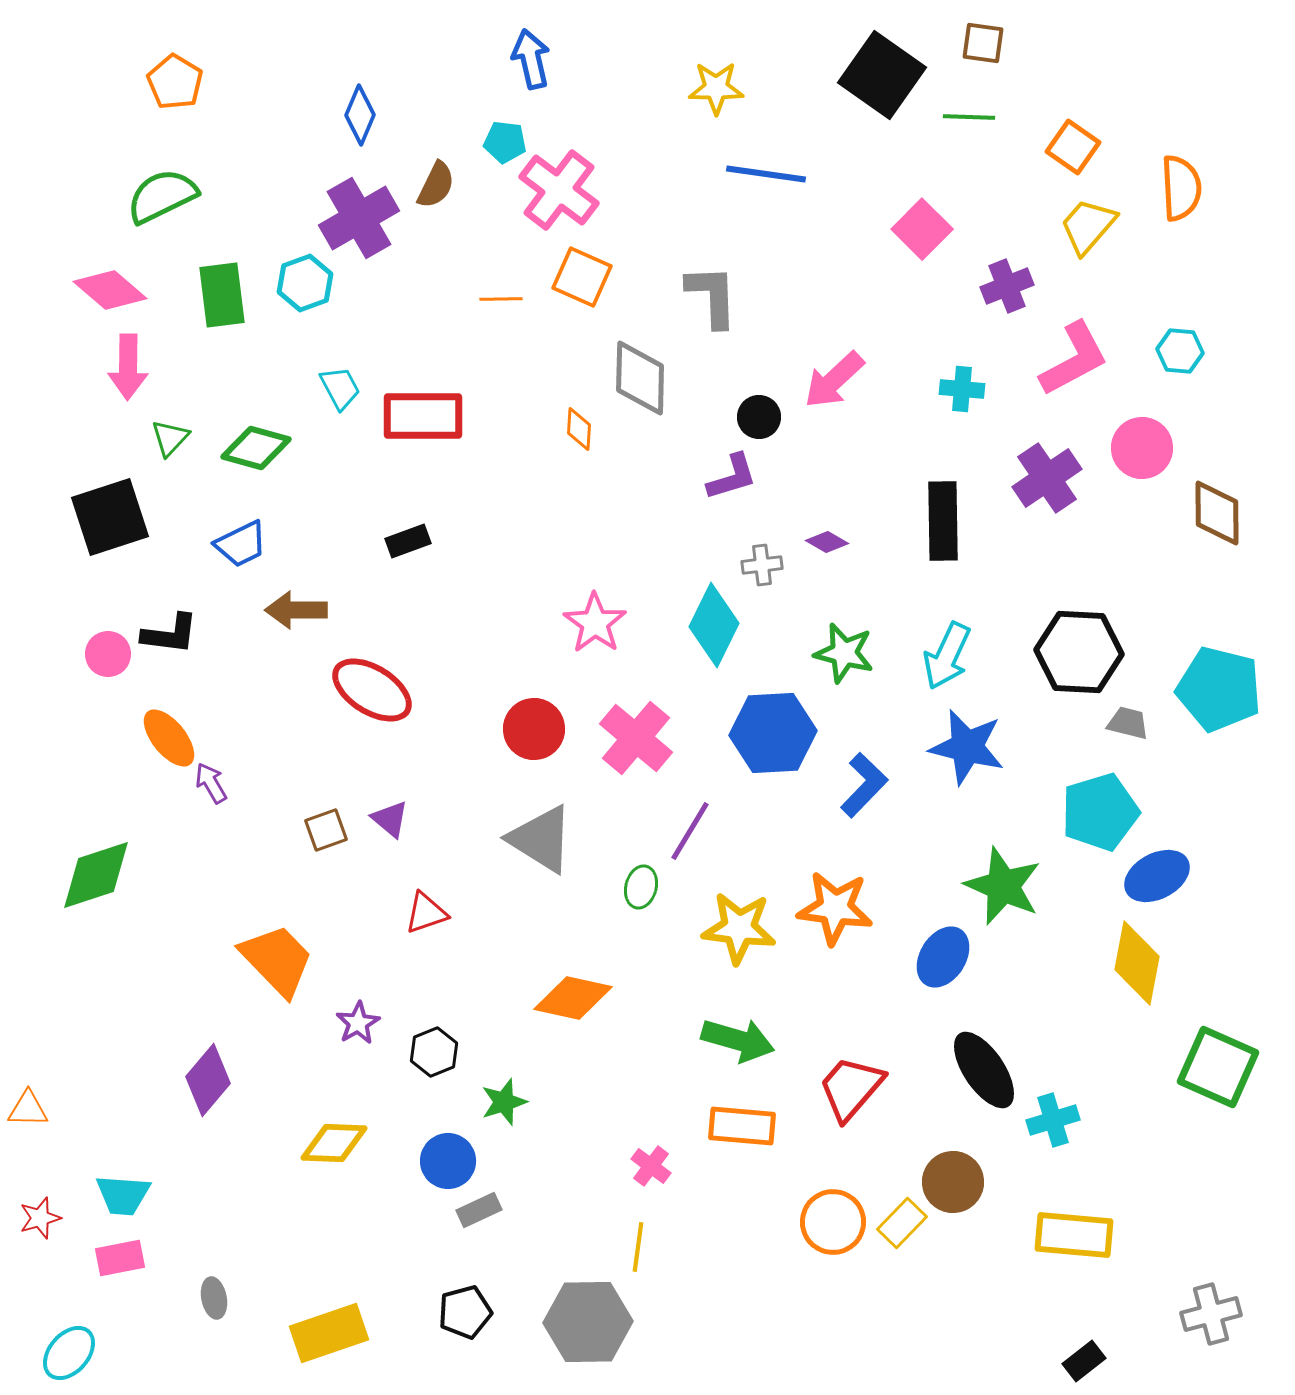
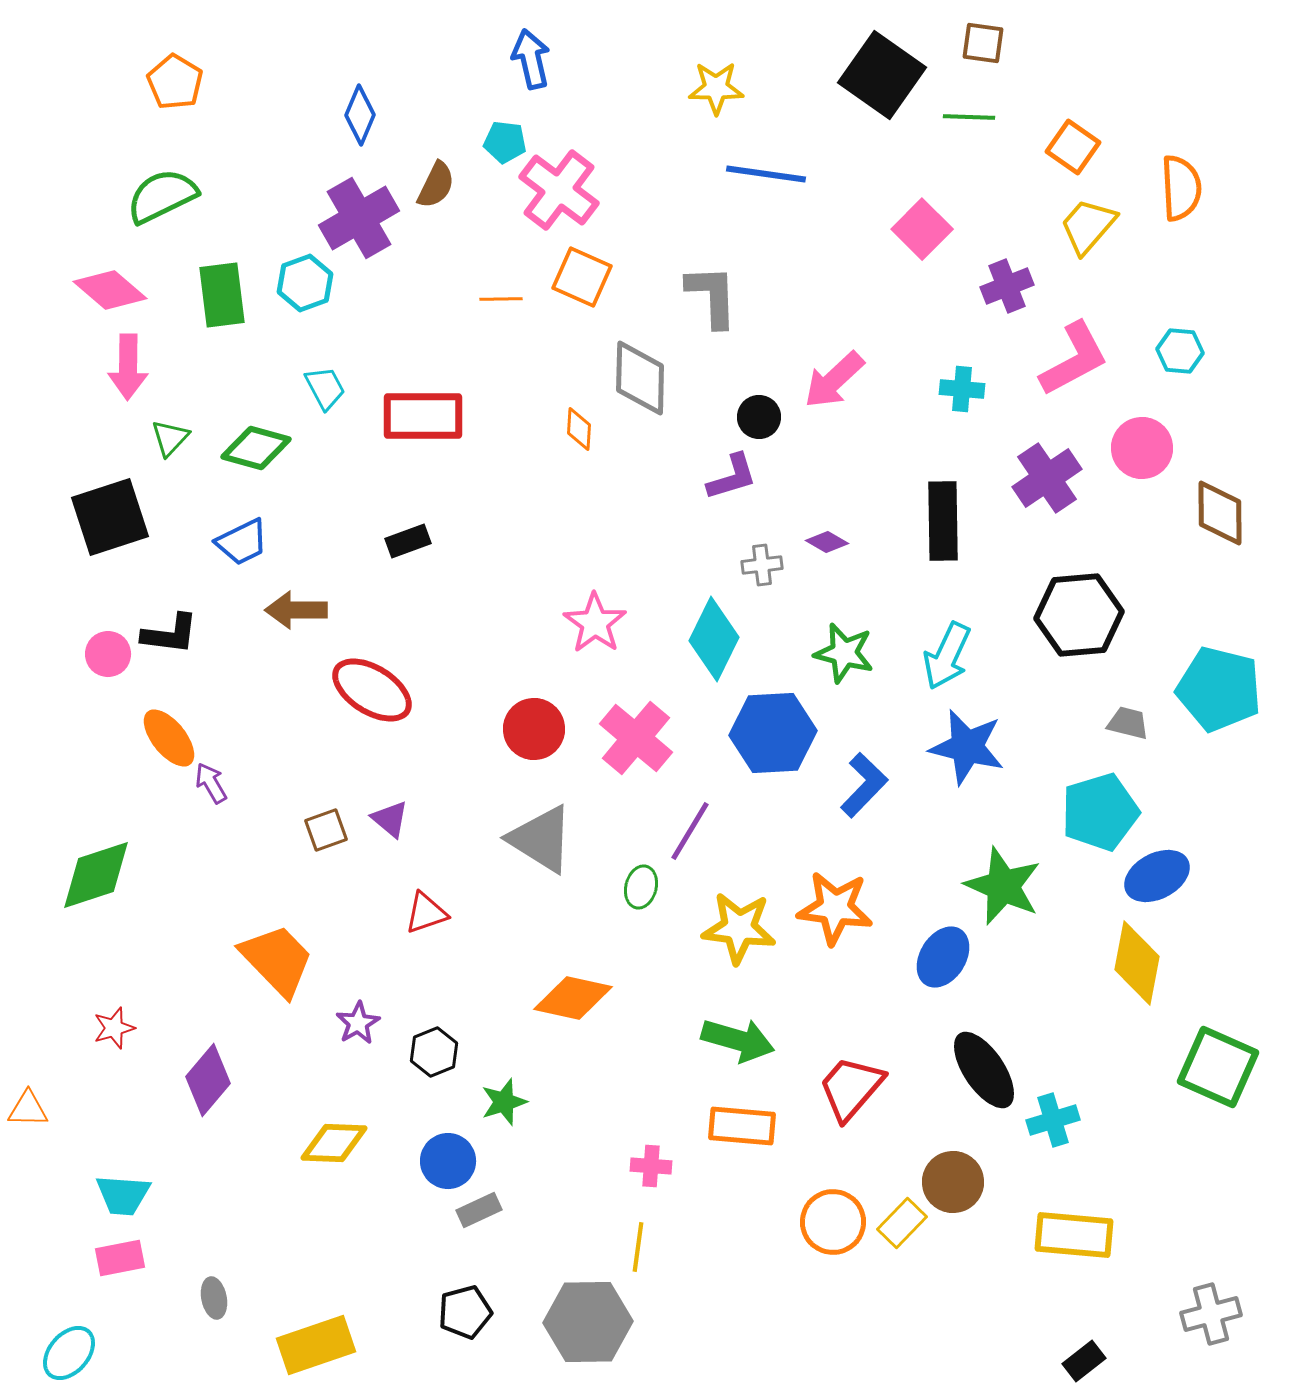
cyan trapezoid at (340, 388): moved 15 px left
brown diamond at (1217, 513): moved 3 px right
blue trapezoid at (241, 544): moved 1 px right, 2 px up
cyan diamond at (714, 625): moved 14 px down
black hexagon at (1079, 652): moved 37 px up; rotated 8 degrees counterclockwise
pink cross at (651, 1166): rotated 33 degrees counterclockwise
red star at (40, 1218): moved 74 px right, 190 px up
yellow rectangle at (329, 1333): moved 13 px left, 12 px down
